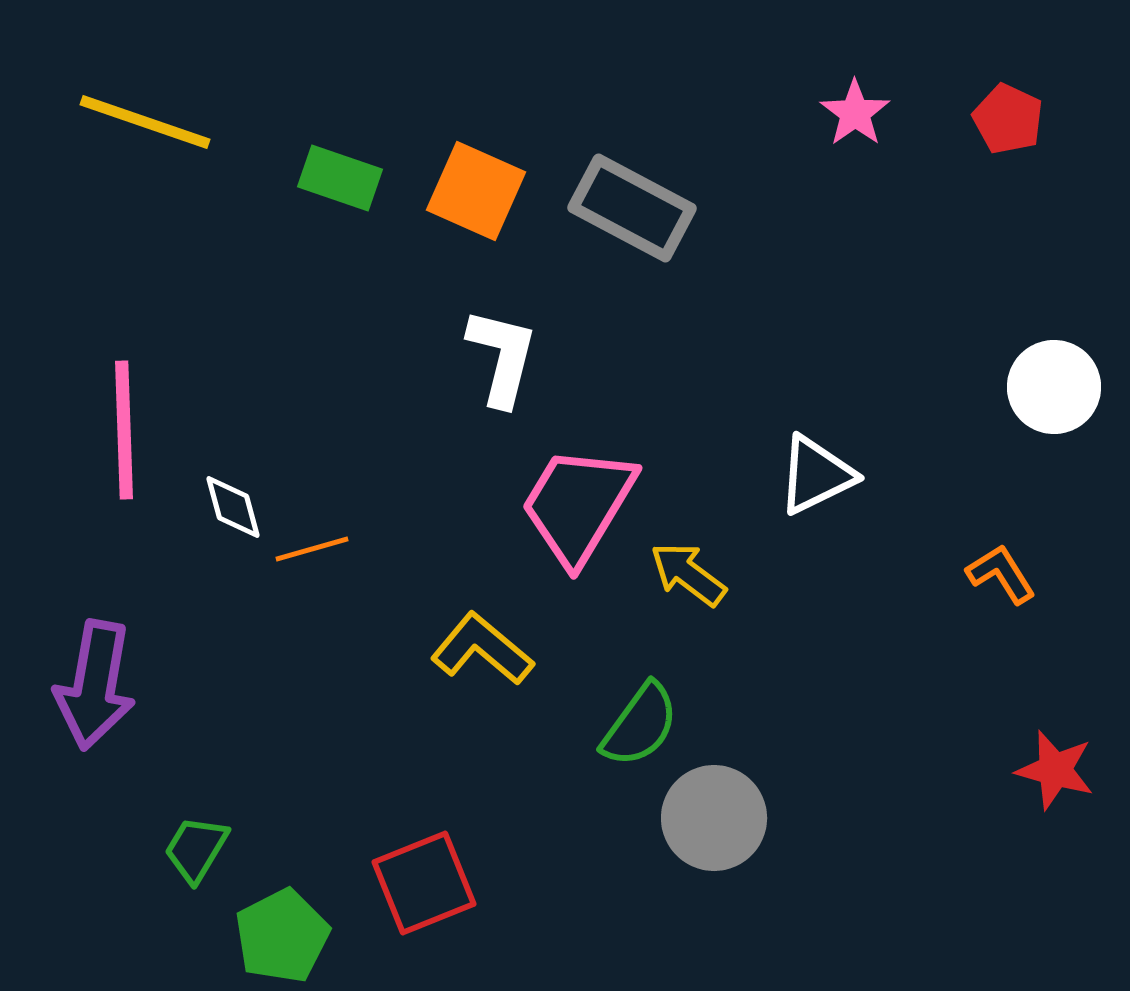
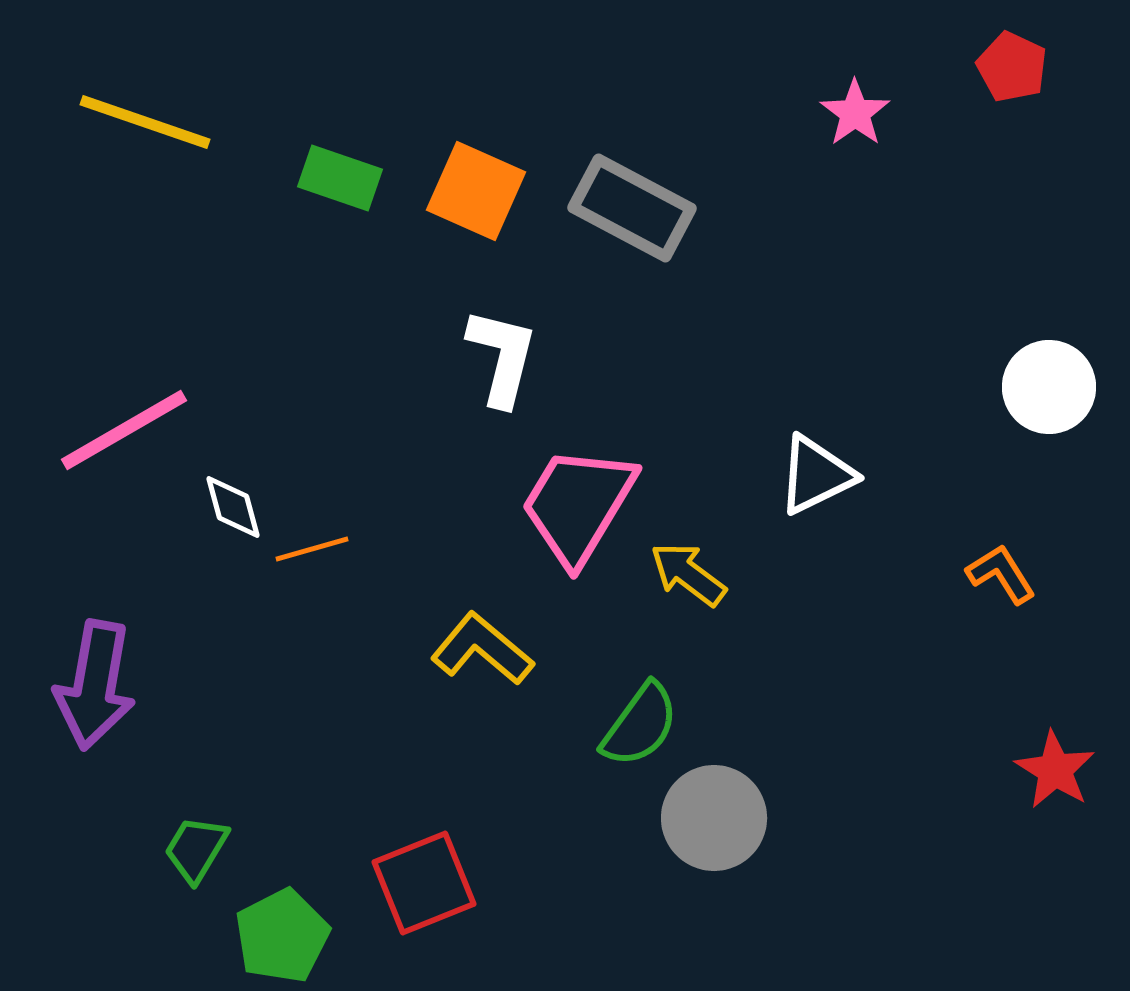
red pentagon: moved 4 px right, 52 px up
white circle: moved 5 px left
pink line: rotated 62 degrees clockwise
red star: rotated 16 degrees clockwise
